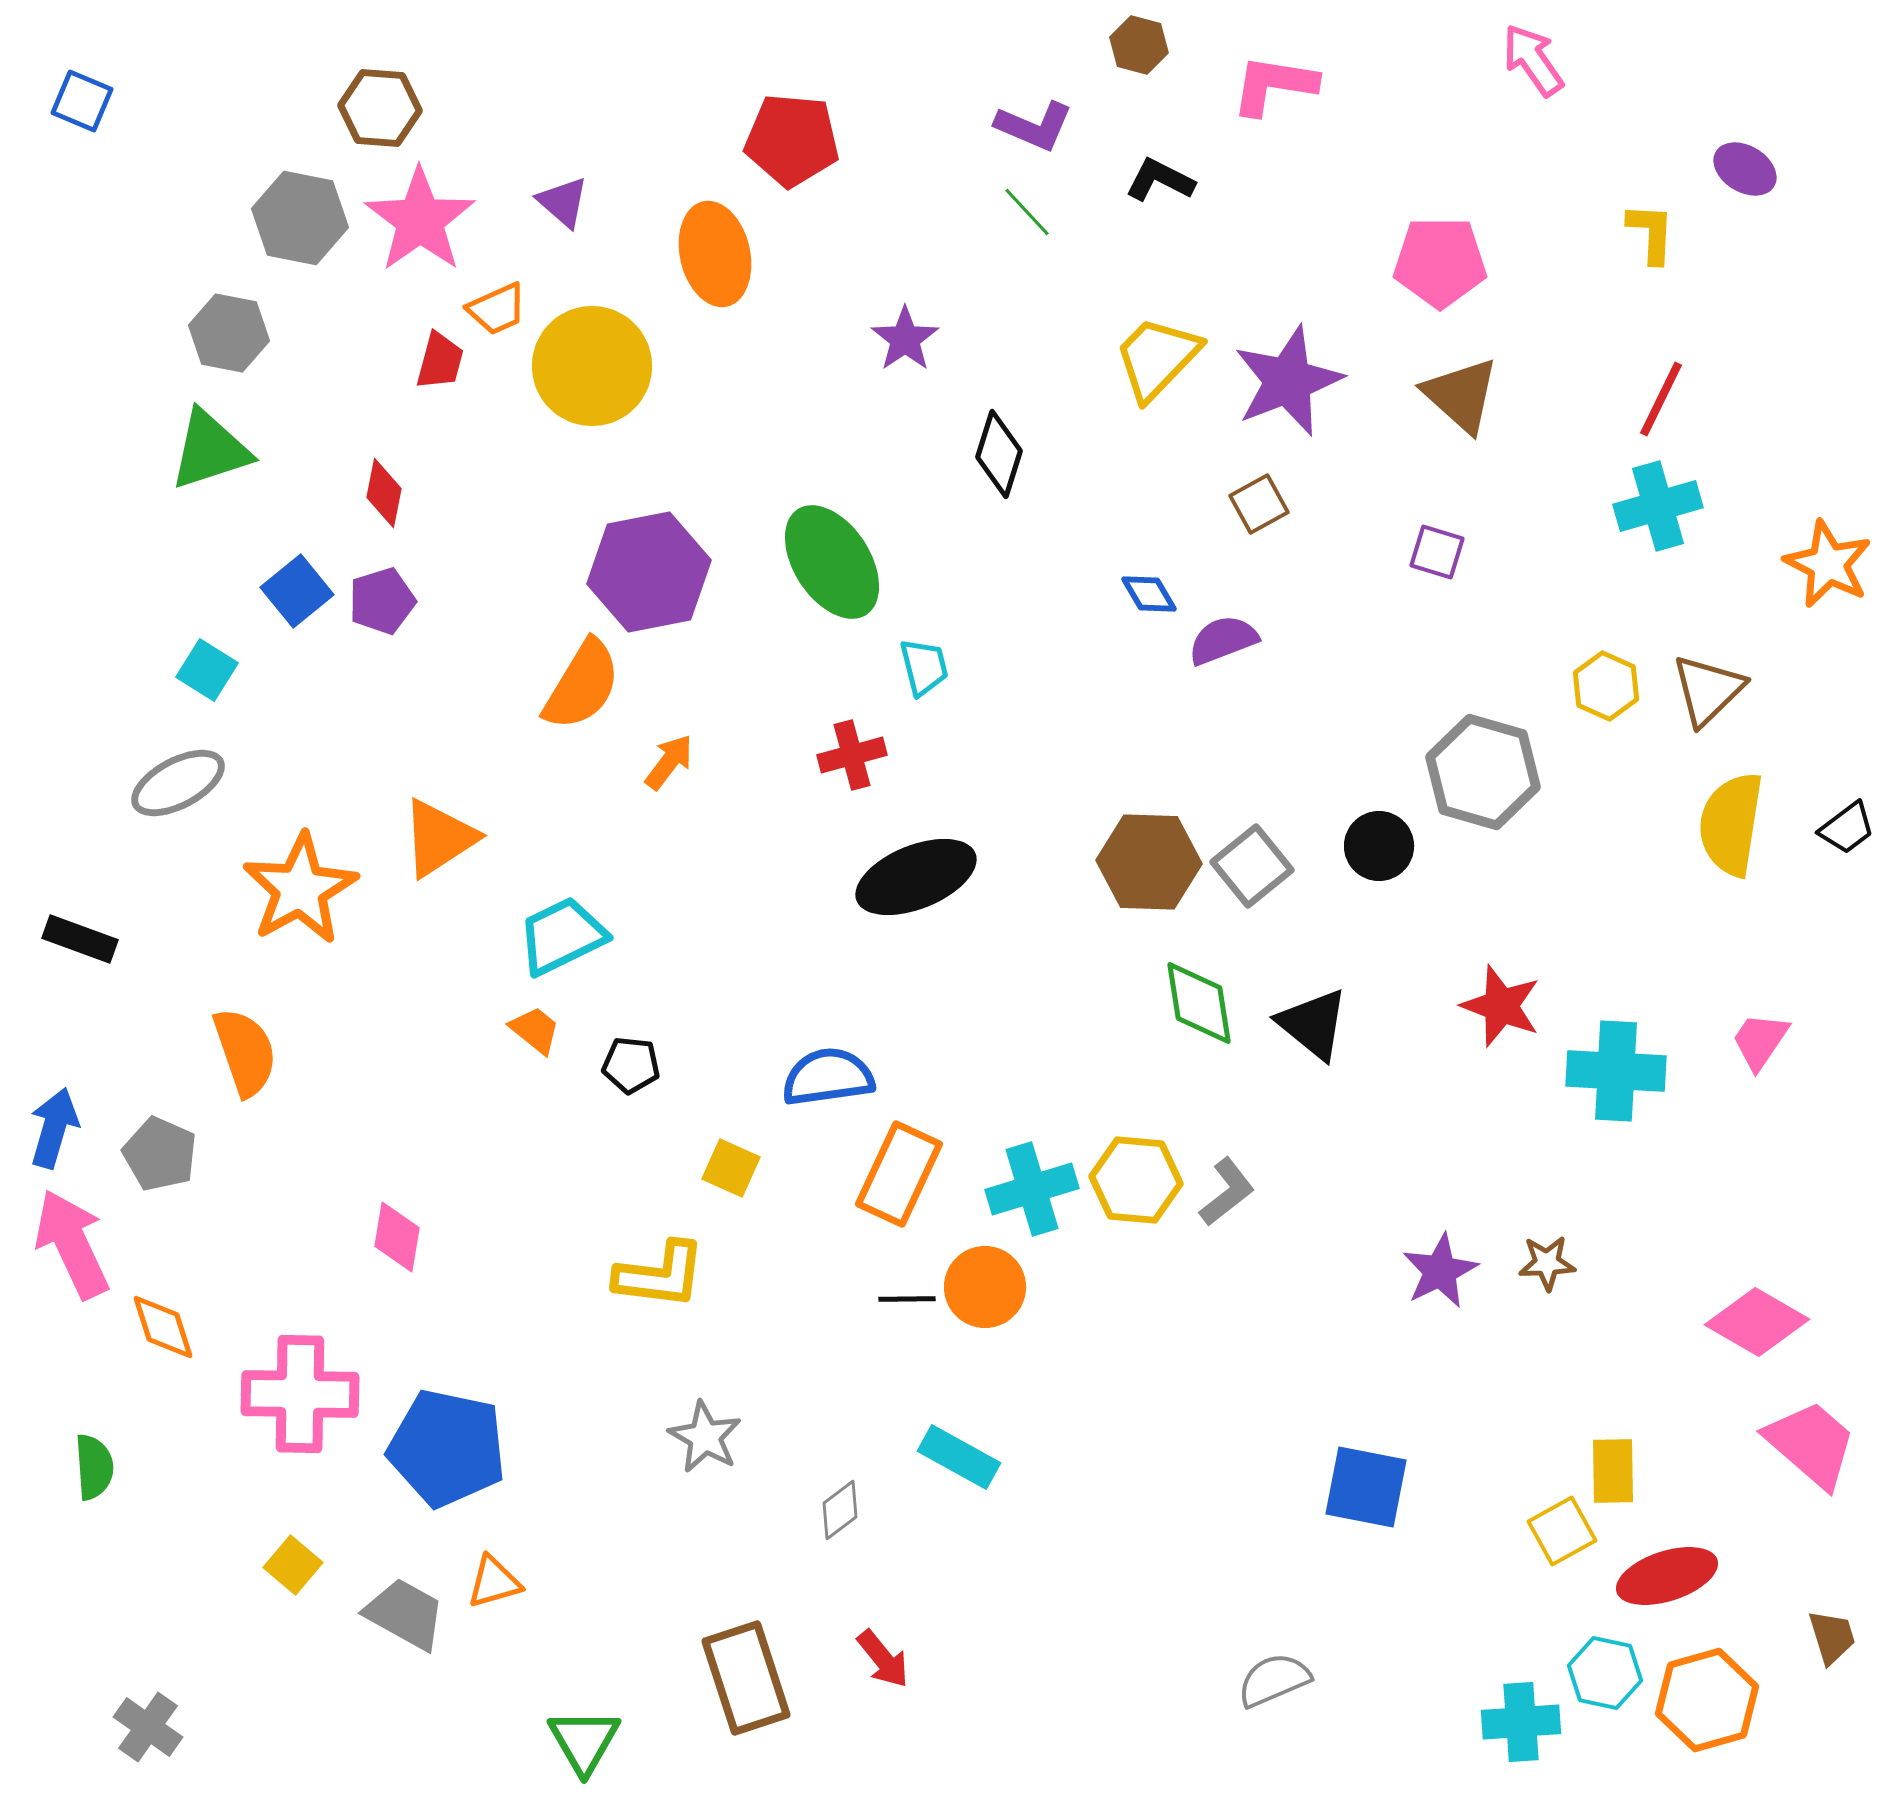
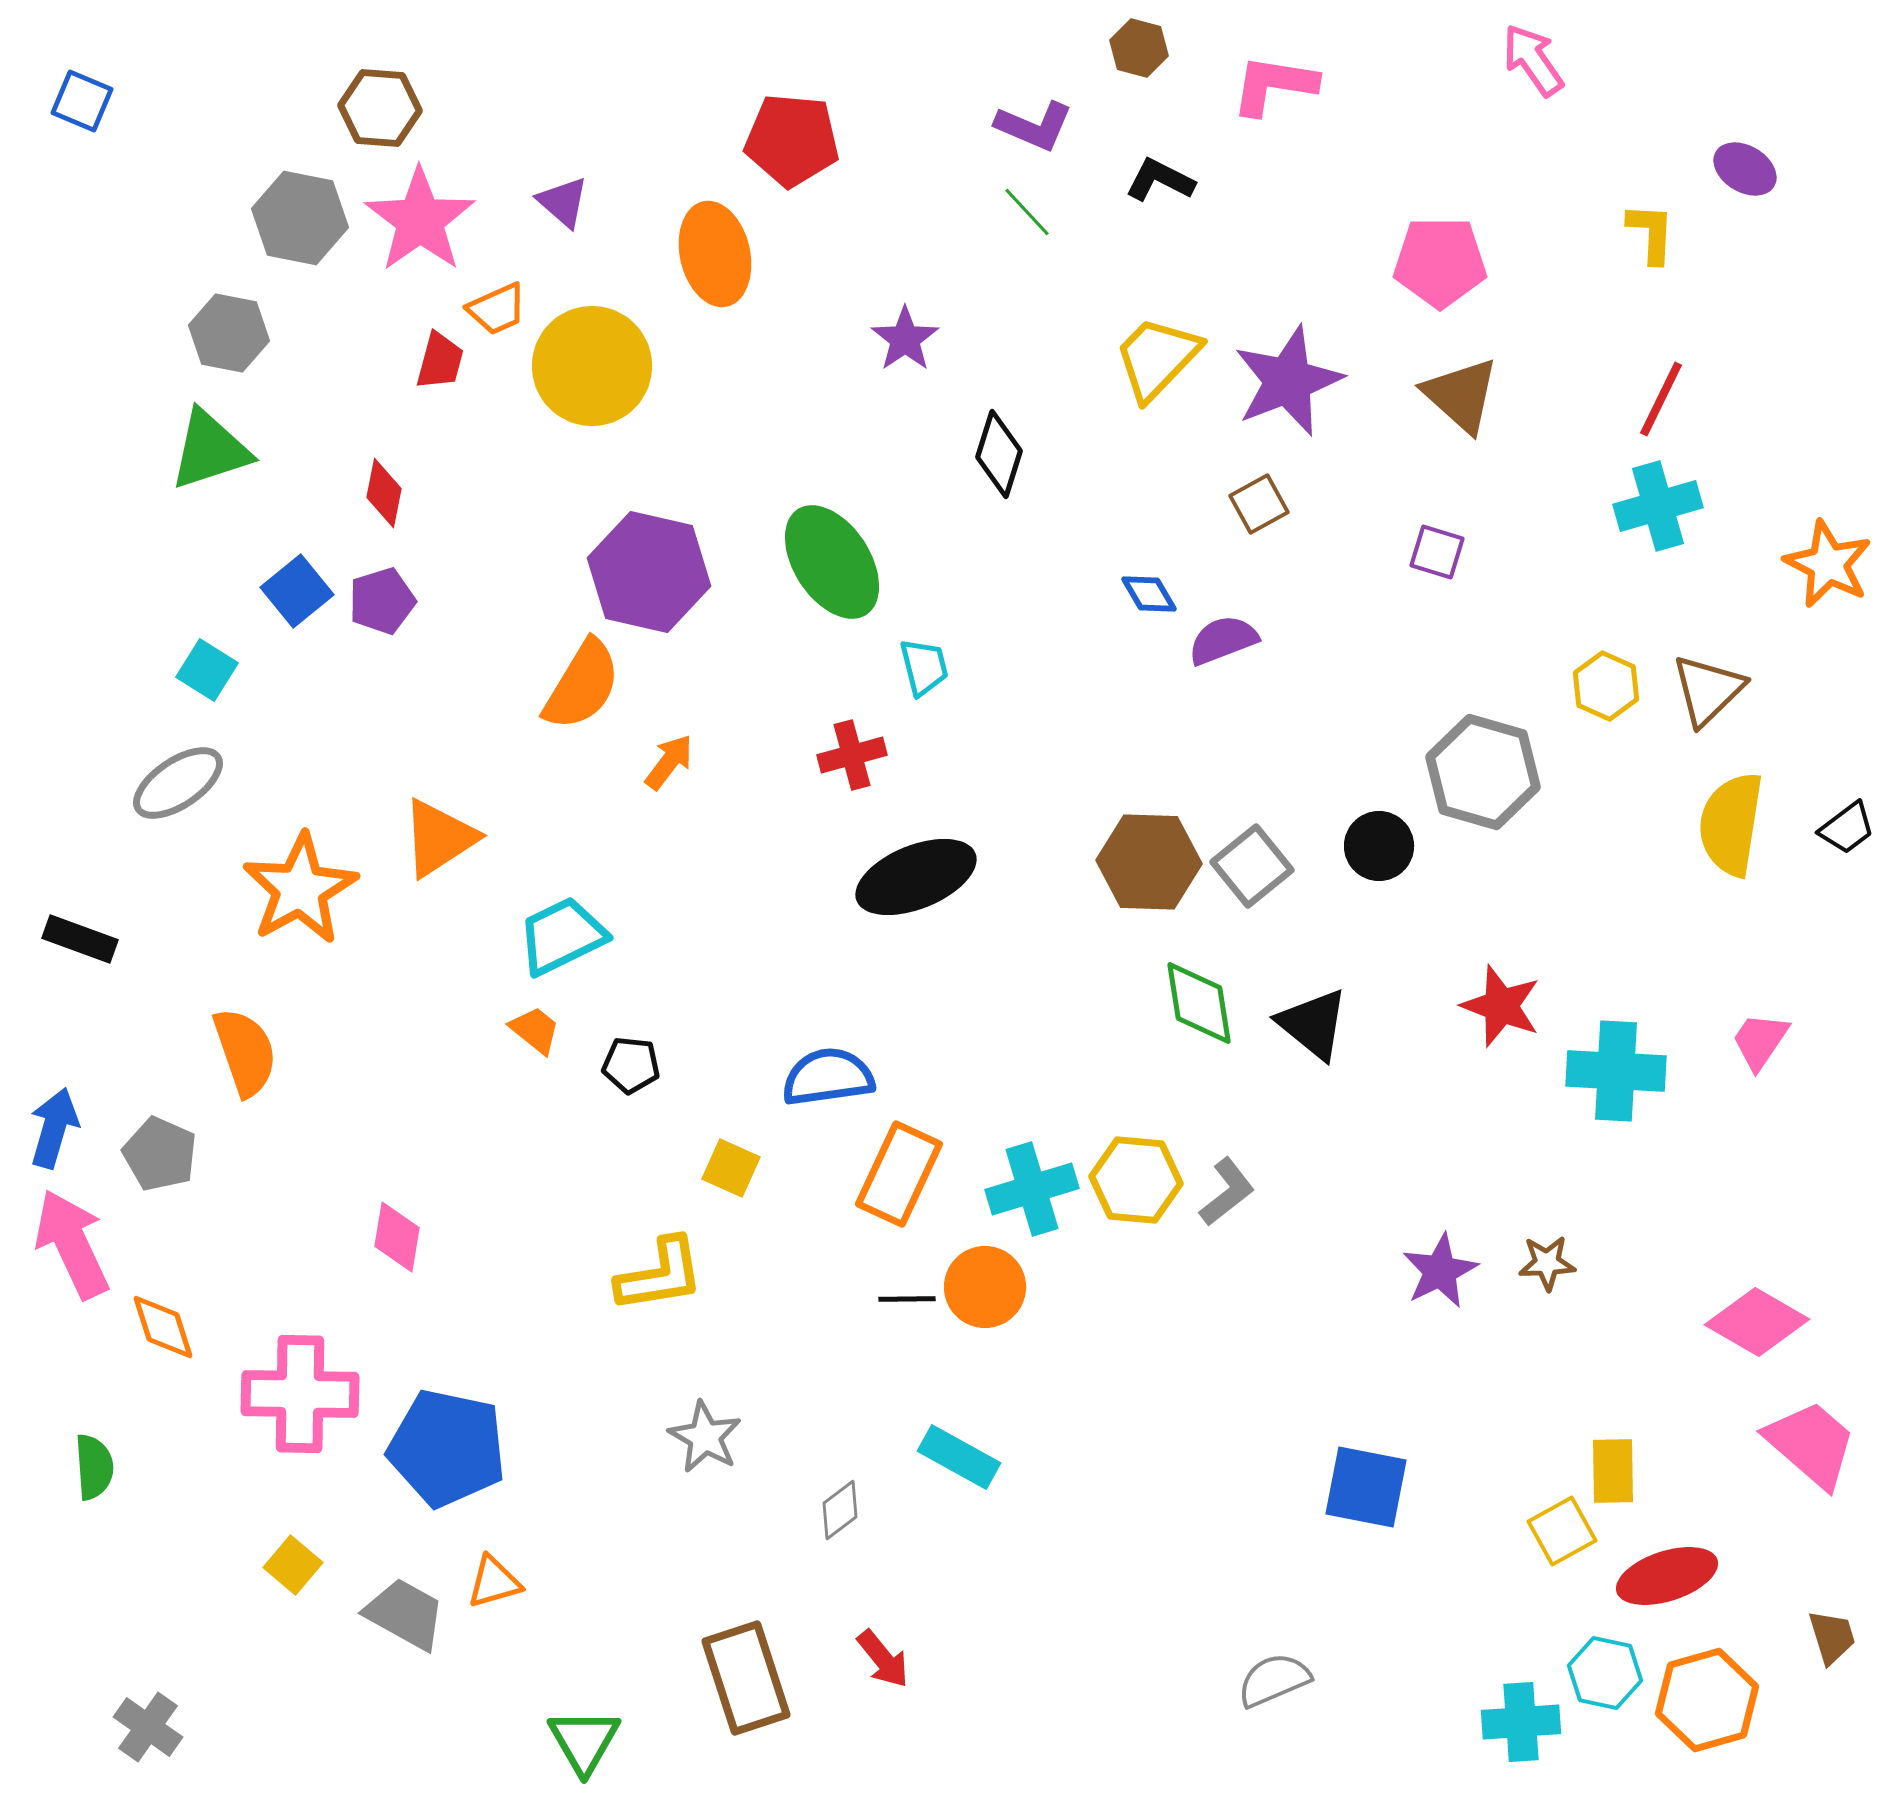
brown hexagon at (1139, 45): moved 3 px down
purple hexagon at (649, 572): rotated 24 degrees clockwise
gray ellipse at (178, 783): rotated 6 degrees counterclockwise
yellow L-shape at (660, 1275): rotated 16 degrees counterclockwise
